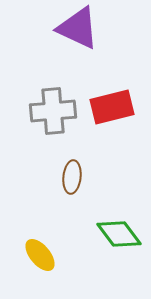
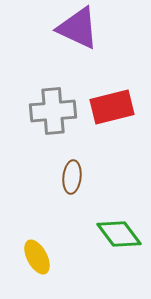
yellow ellipse: moved 3 px left, 2 px down; rotated 12 degrees clockwise
